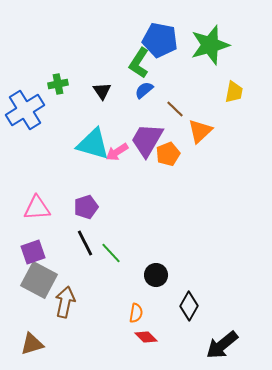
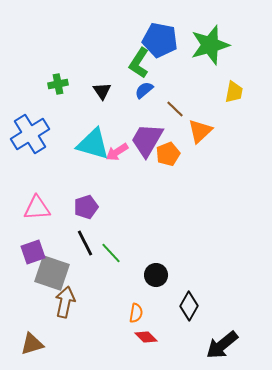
blue cross: moved 5 px right, 24 px down
gray square: moved 13 px right, 7 px up; rotated 9 degrees counterclockwise
